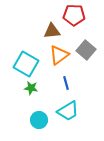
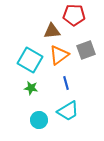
gray square: rotated 30 degrees clockwise
cyan square: moved 4 px right, 4 px up
